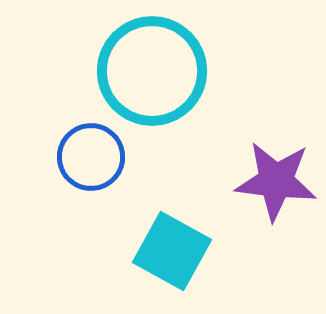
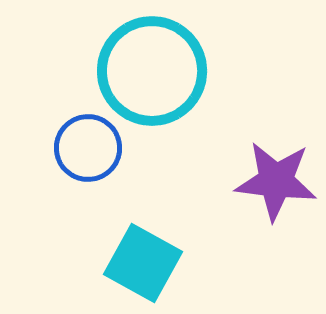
blue circle: moved 3 px left, 9 px up
cyan square: moved 29 px left, 12 px down
